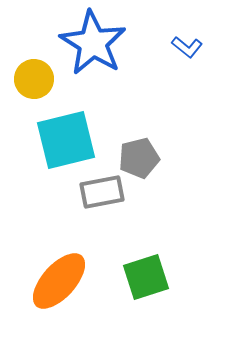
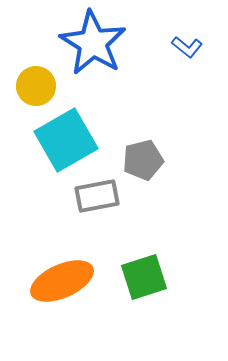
yellow circle: moved 2 px right, 7 px down
cyan square: rotated 16 degrees counterclockwise
gray pentagon: moved 4 px right, 2 px down
gray rectangle: moved 5 px left, 4 px down
green square: moved 2 px left
orange ellipse: moved 3 px right; rotated 24 degrees clockwise
